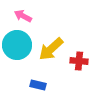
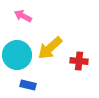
cyan circle: moved 10 px down
yellow arrow: moved 1 px left, 1 px up
blue rectangle: moved 10 px left
